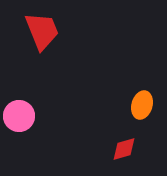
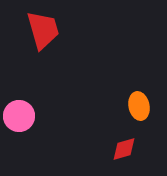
red trapezoid: moved 1 px right, 1 px up; rotated 6 degrees clockwise
orange ellipse: moved 3 px left, 1 px down; rotated 28 degrees counterclockwise
